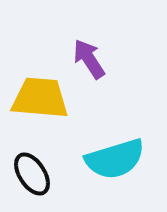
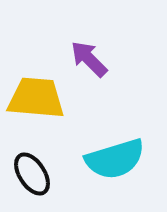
purple arrow: rotated 12 degrees counterclockwise
yellow trapezoid: moved 4 px left
